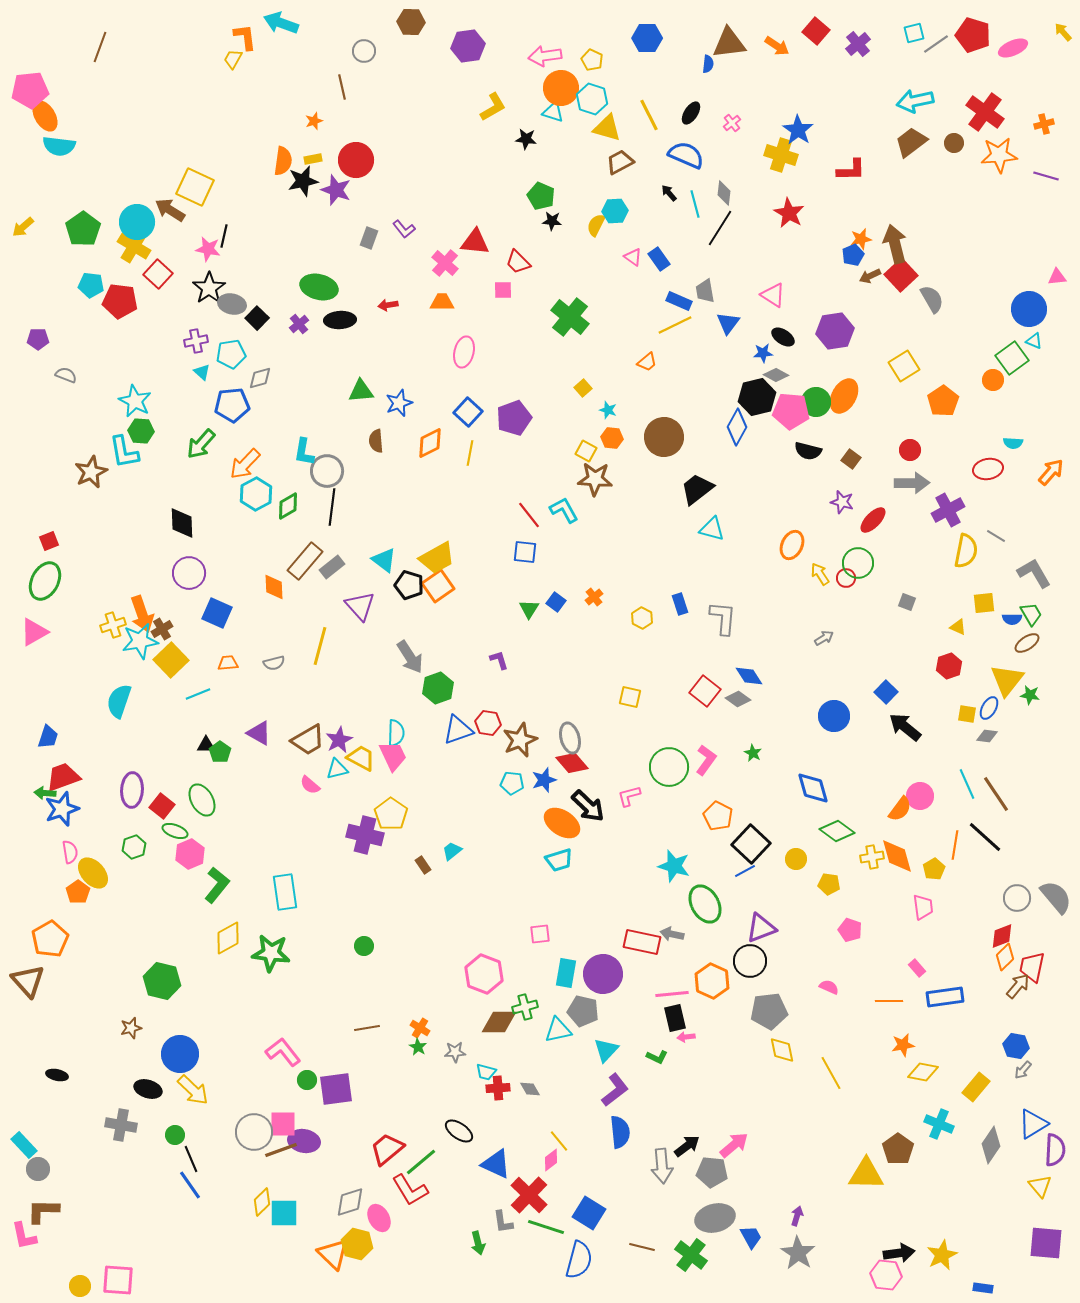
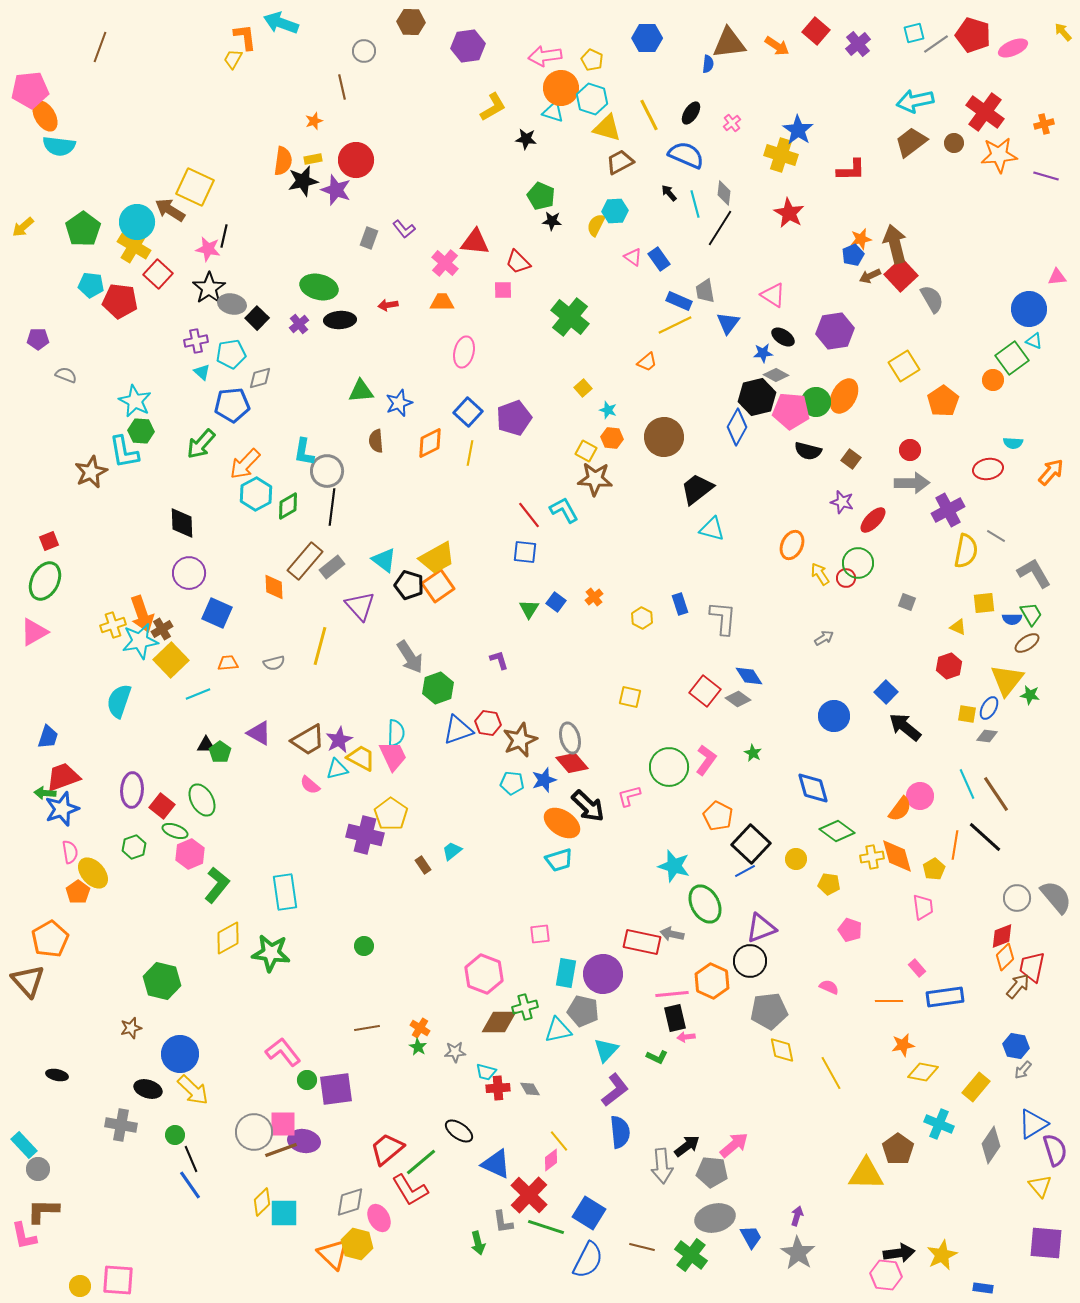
purple semicircle at (1055, 1150): rotated 20 degrees counterclockwise
blue semicircle at (579, 1260): moved 9 px right; rotated 12 degrees clockwise
